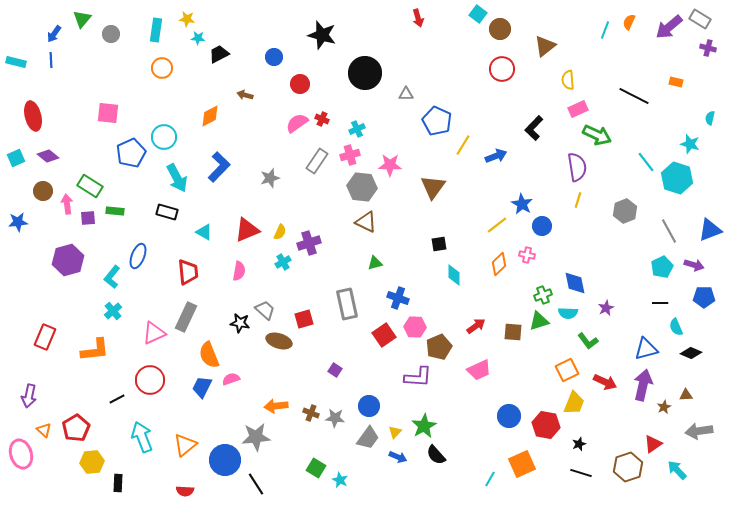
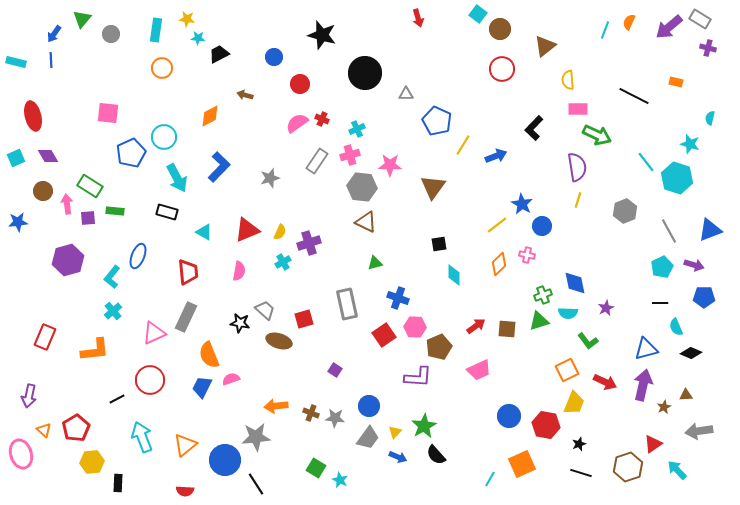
pink rectangle at (578, 109): rotated 24 degrees clockwise
purple diamond at (48, 156): rotated 20 degrees clockwise
brown square at (513, 332): moved 6 px left, 3 px up
